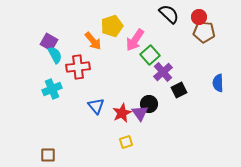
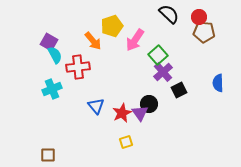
green square: moved 8 px right
